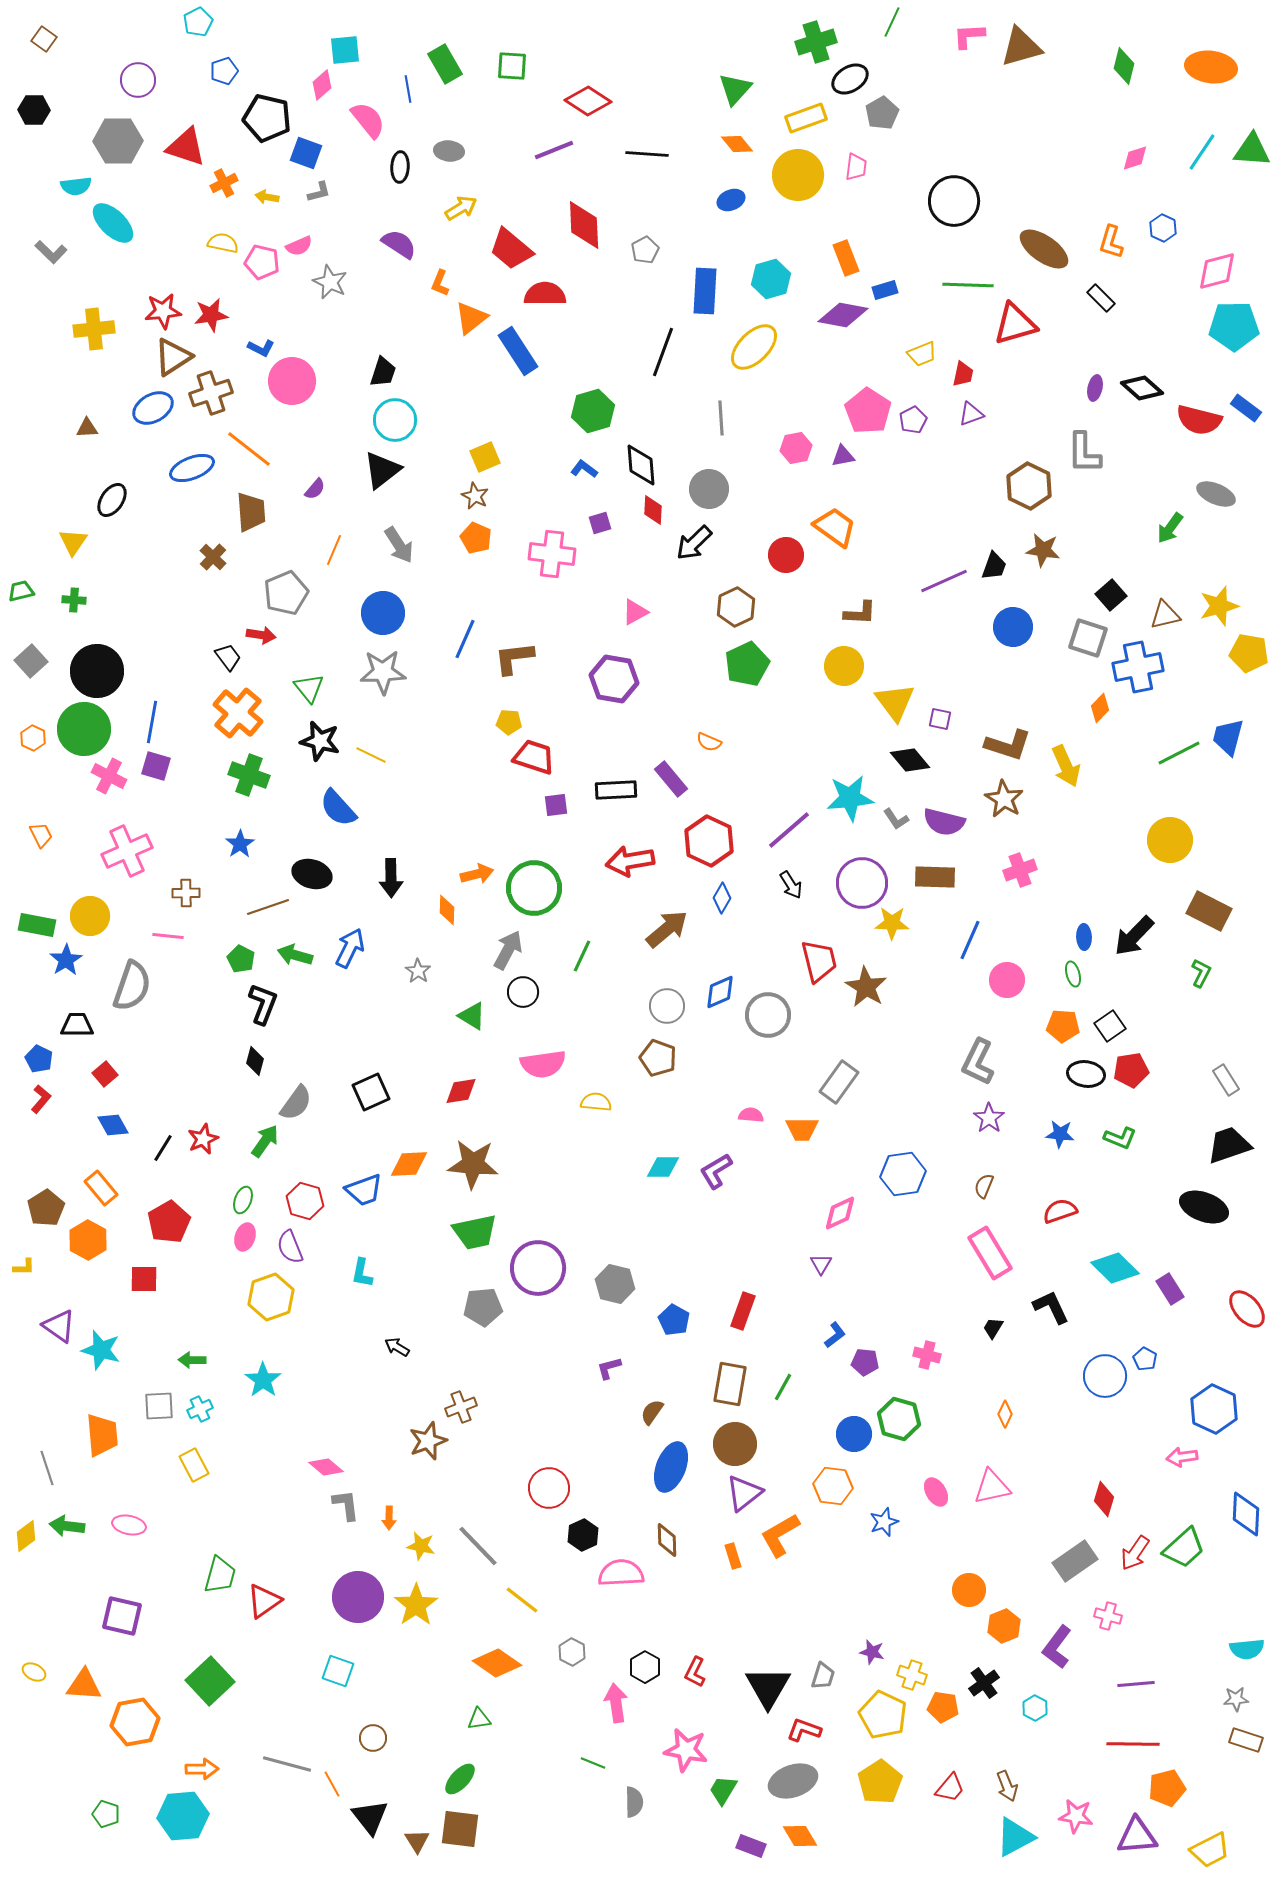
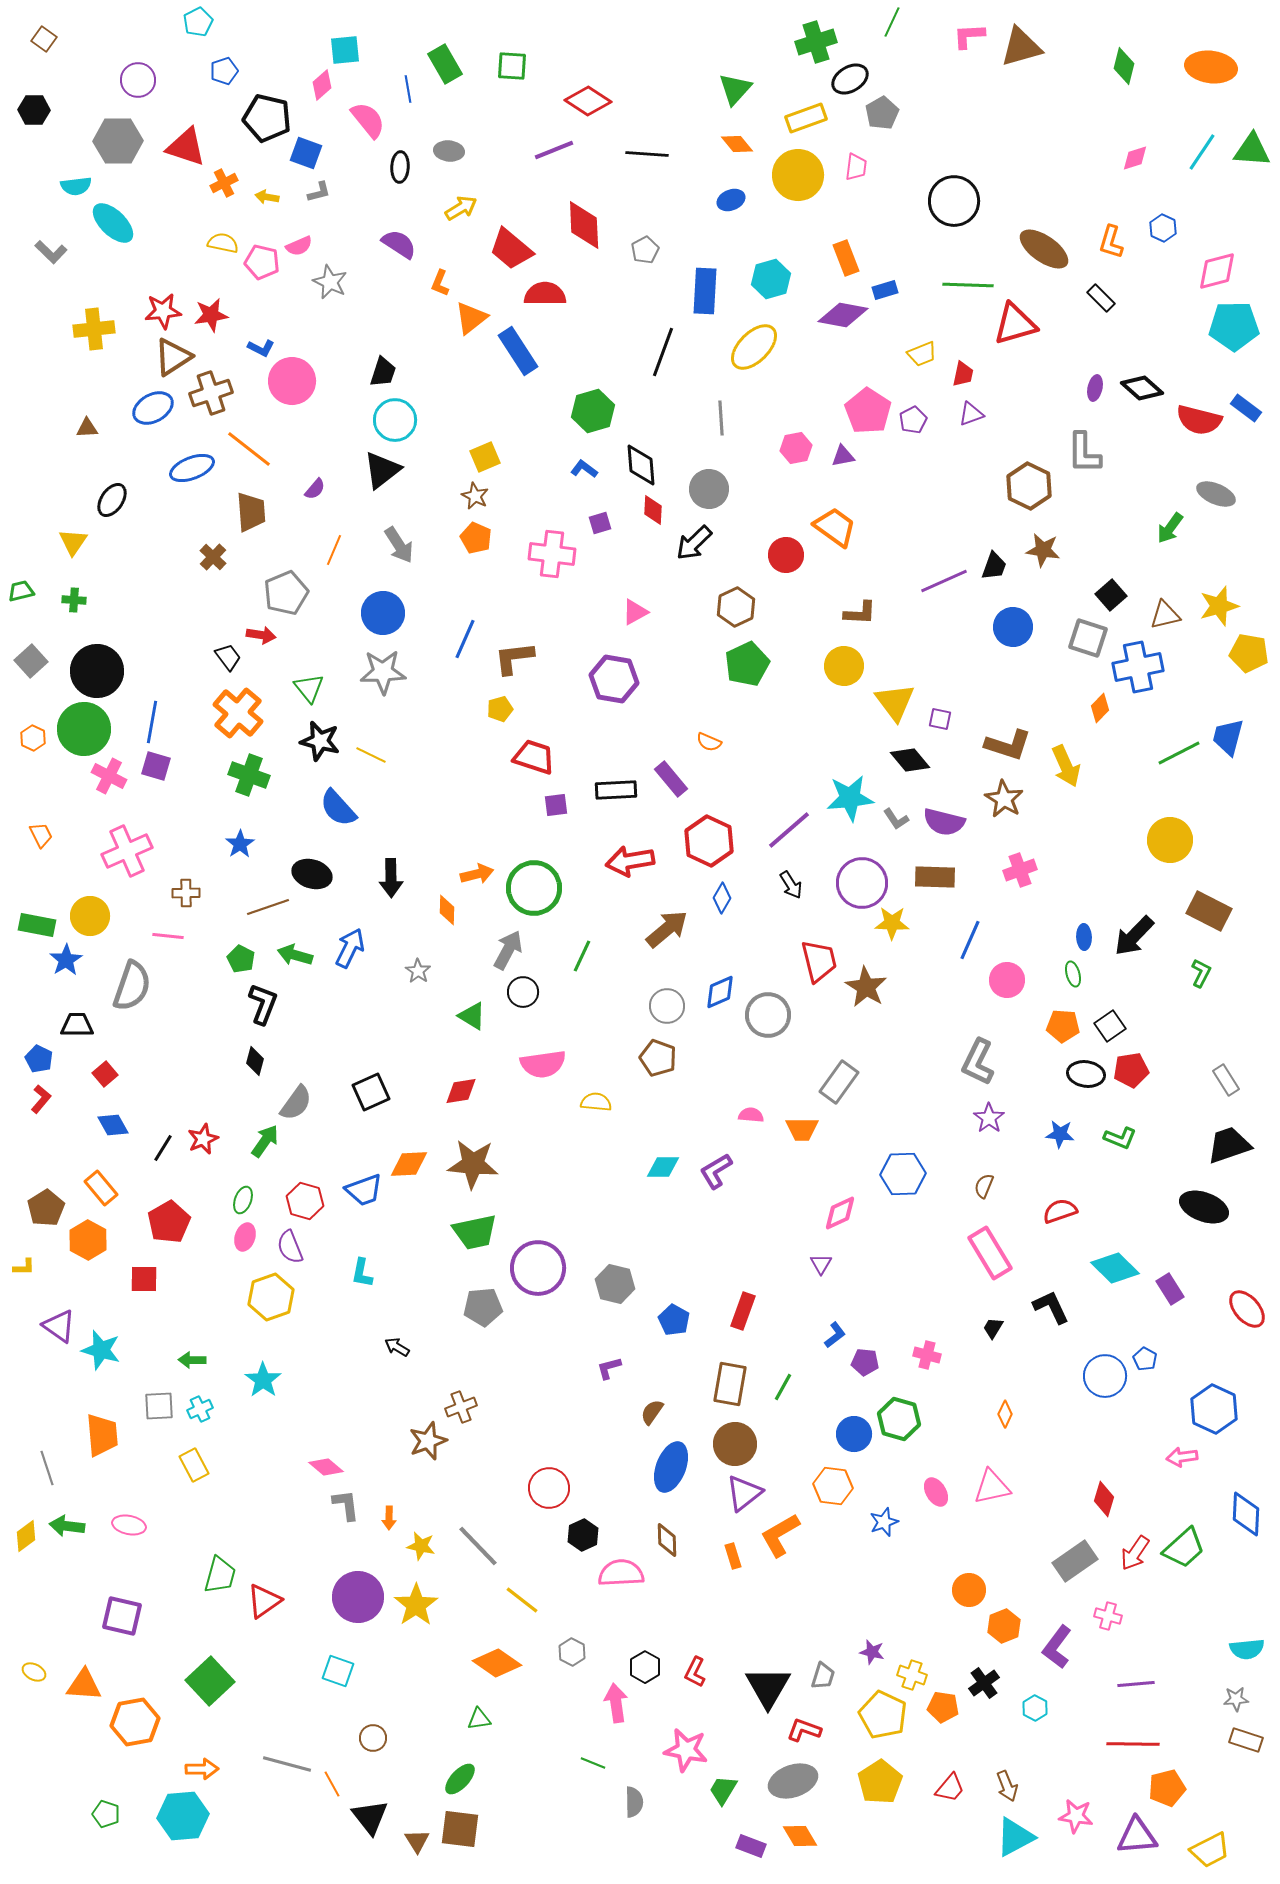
yellow pentagon at (509, 722): moved 9 px left, 13 px up; rotated 20 degrees counterclockwise
blue hexagon at (903, 1174): rotated 6 degrees clockwise
